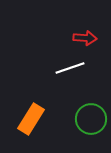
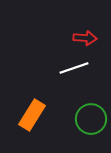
white line: moved 4 px right
orange rectangle: moved 1 px right, 4 px up
